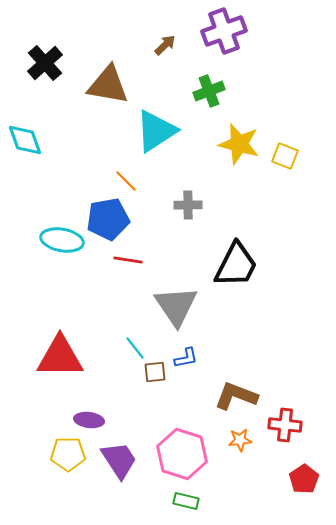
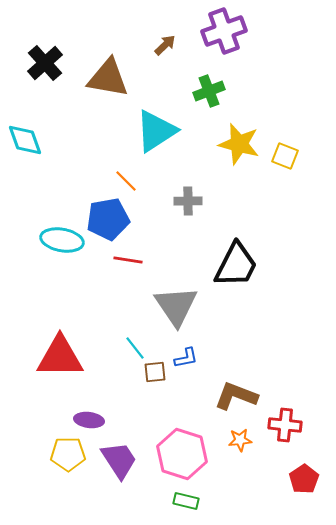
brown triangle: moved 7 px up
gray cross: moved 4 px up
